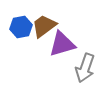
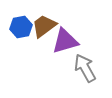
purple triangle: moved 3 px right, 3 px up
gray arrow: rotated 132 degrees clockwise
